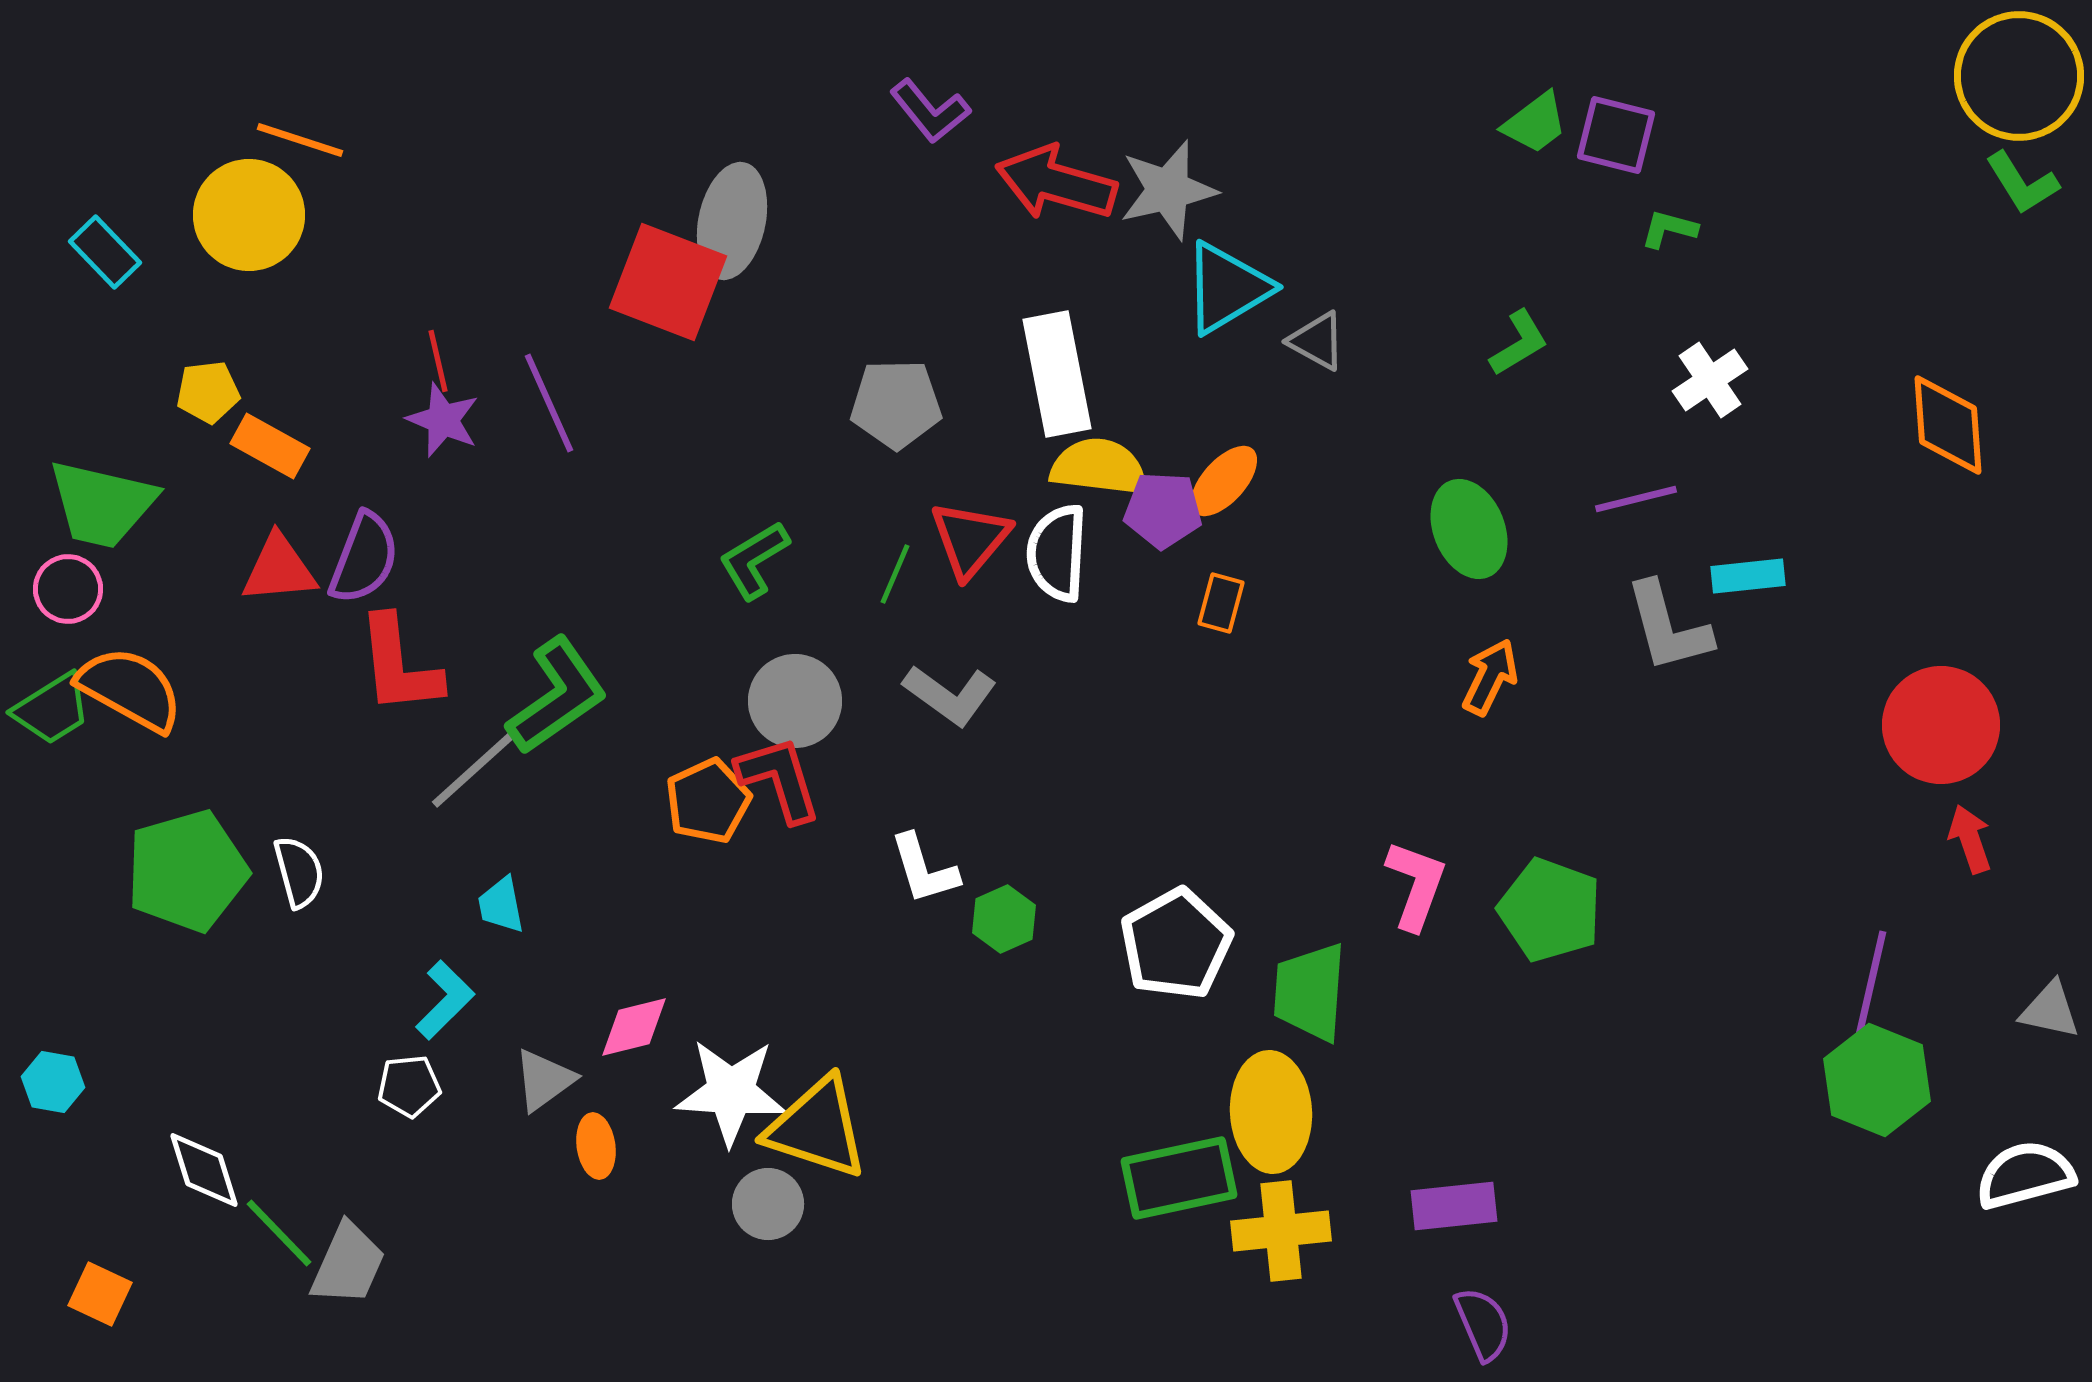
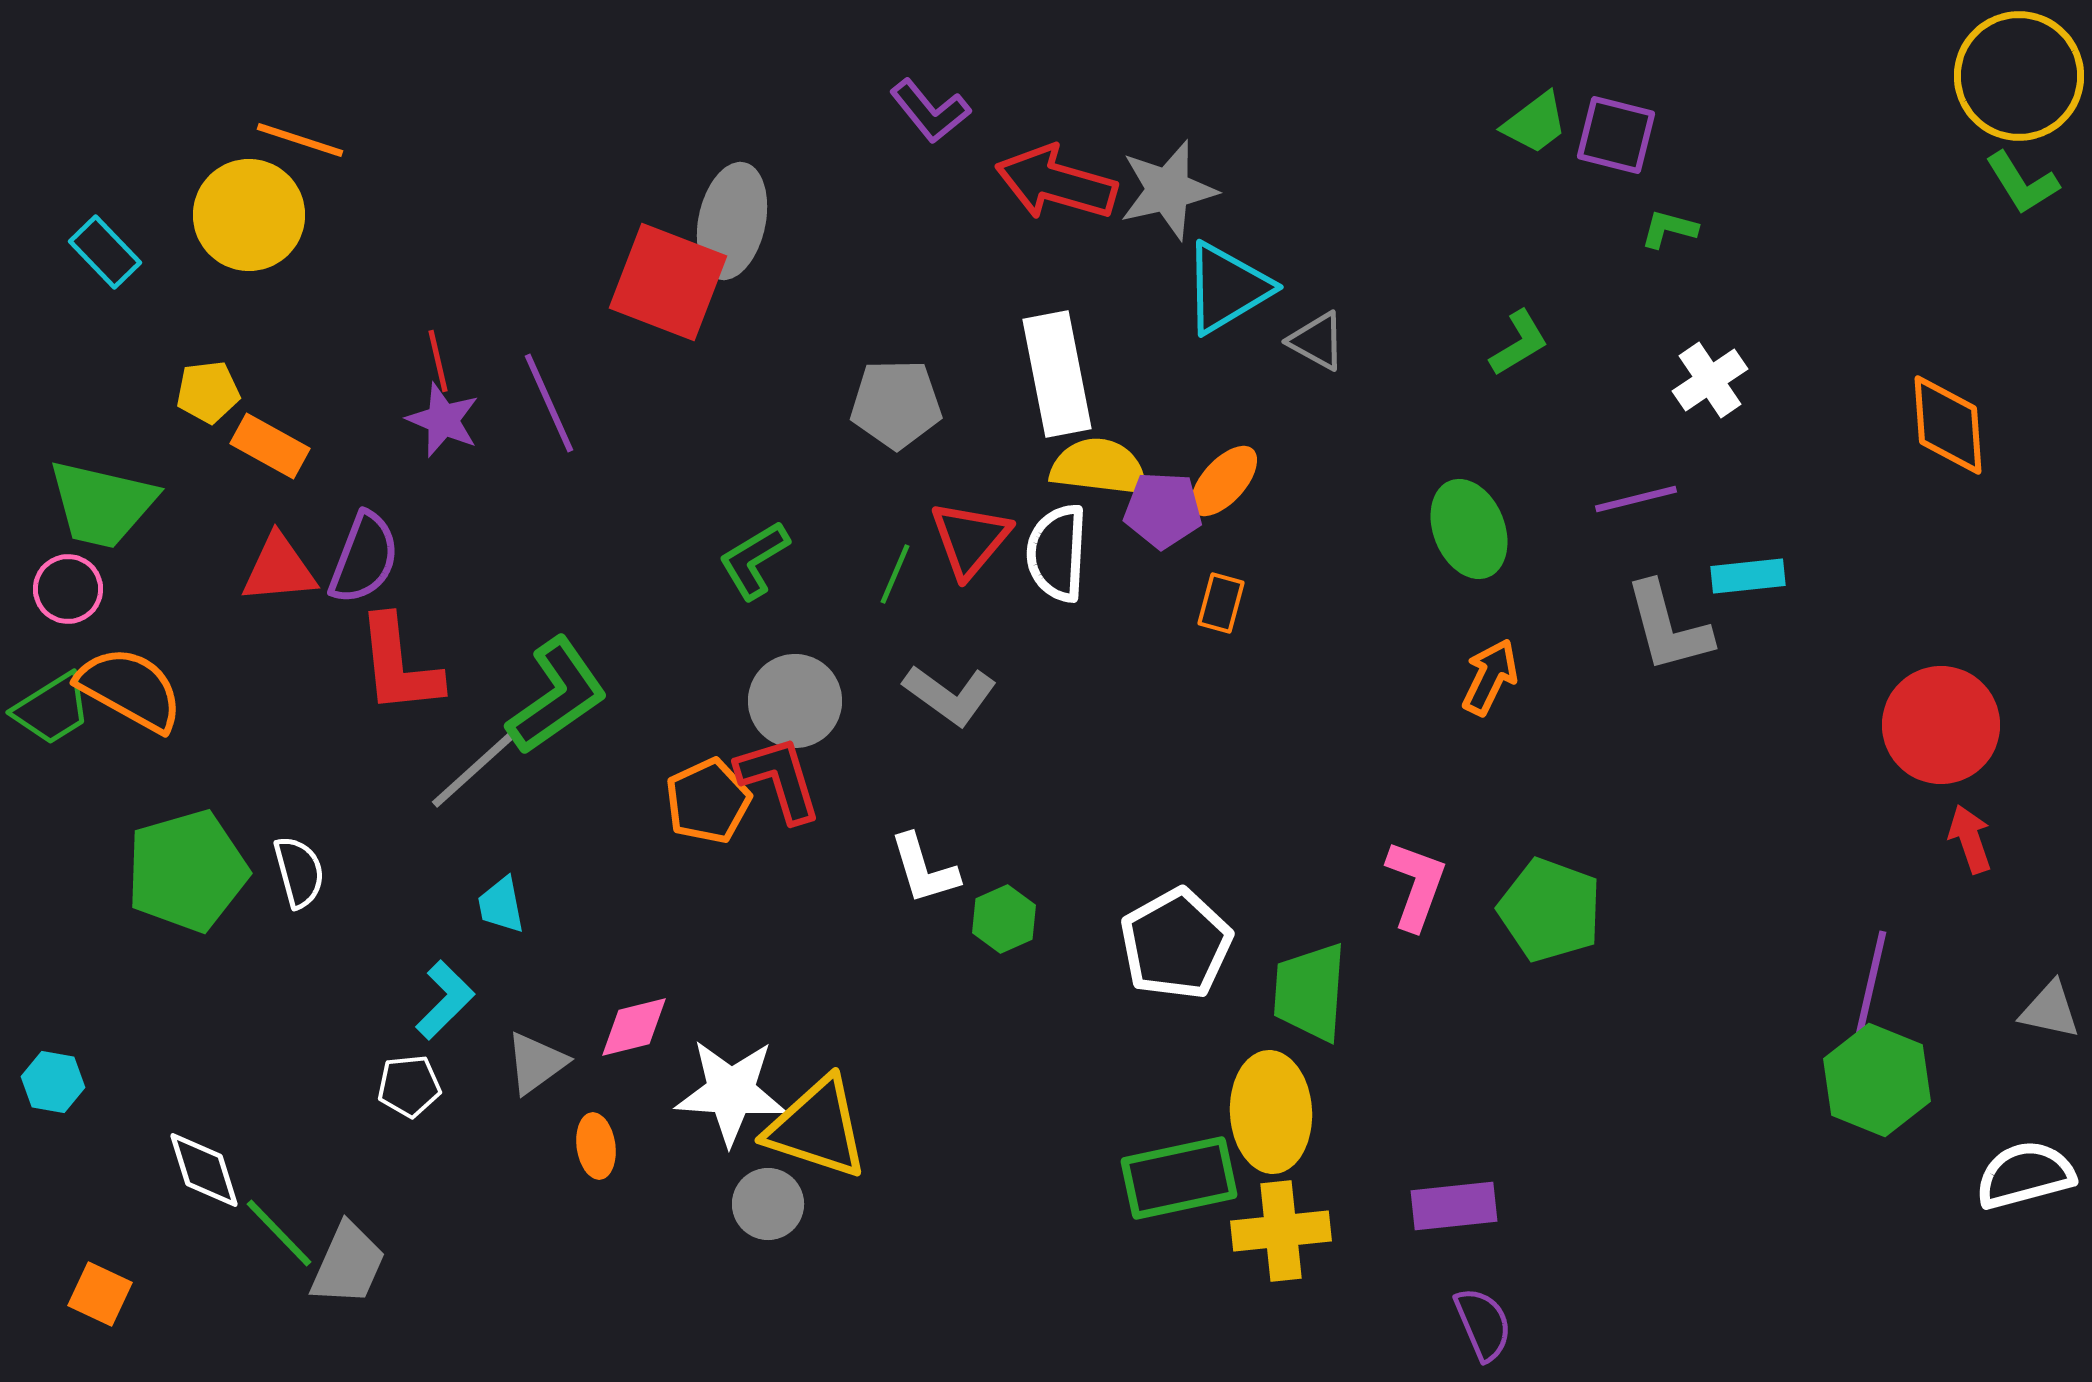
gray triangle at (544, 1080): moved 8 px left, 17 px up
